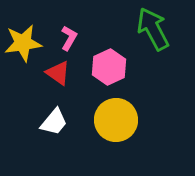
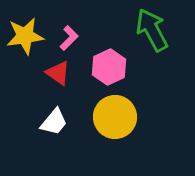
green arrow: moved 1 px left, 1 px down
pink L-shape: rotated 15 degrees clockwise
yellow star: moved 2 px right, 7 px up
yellow circle: moved 1 px left, 3 px up
